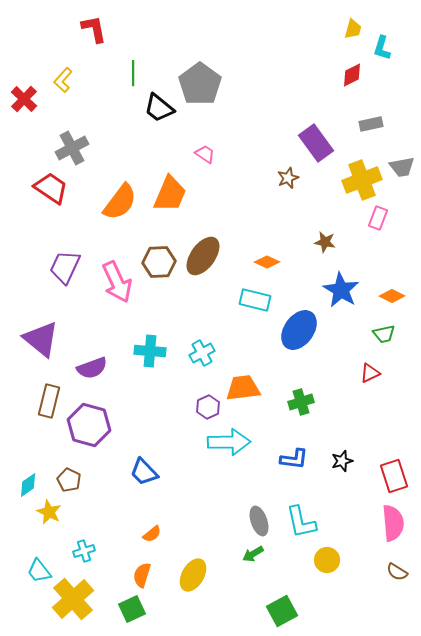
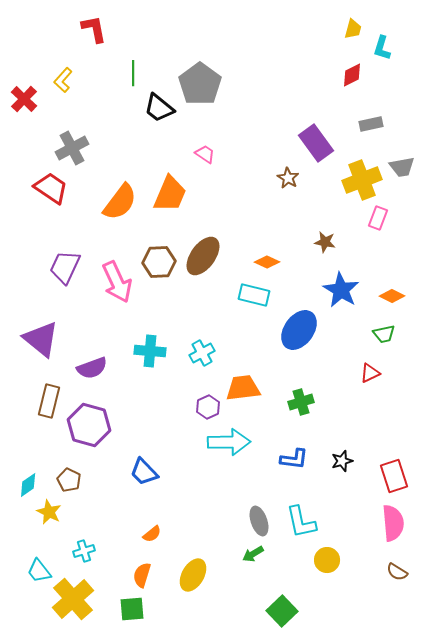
brown star at (288, 178): rotated 20 degrees counterclockwise
cyan rectangle at (255, 300): moved 1 px left, 5 px up
green square at (132, 609): rotated 20 degrees clockwise
green square at (282, 611): rotated 16 degrees counterclockwise
